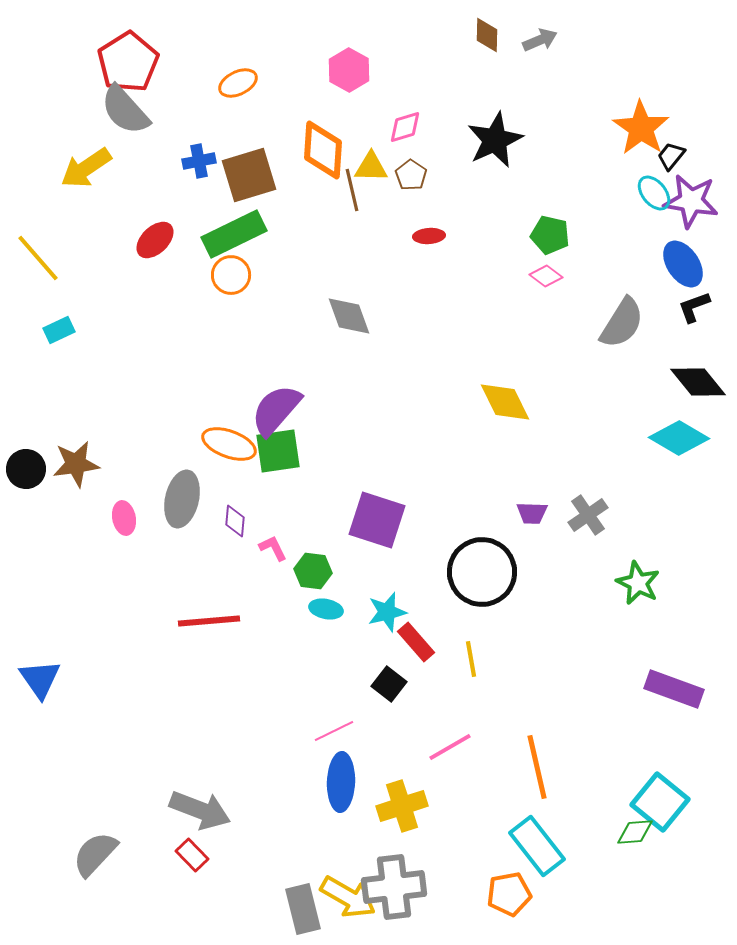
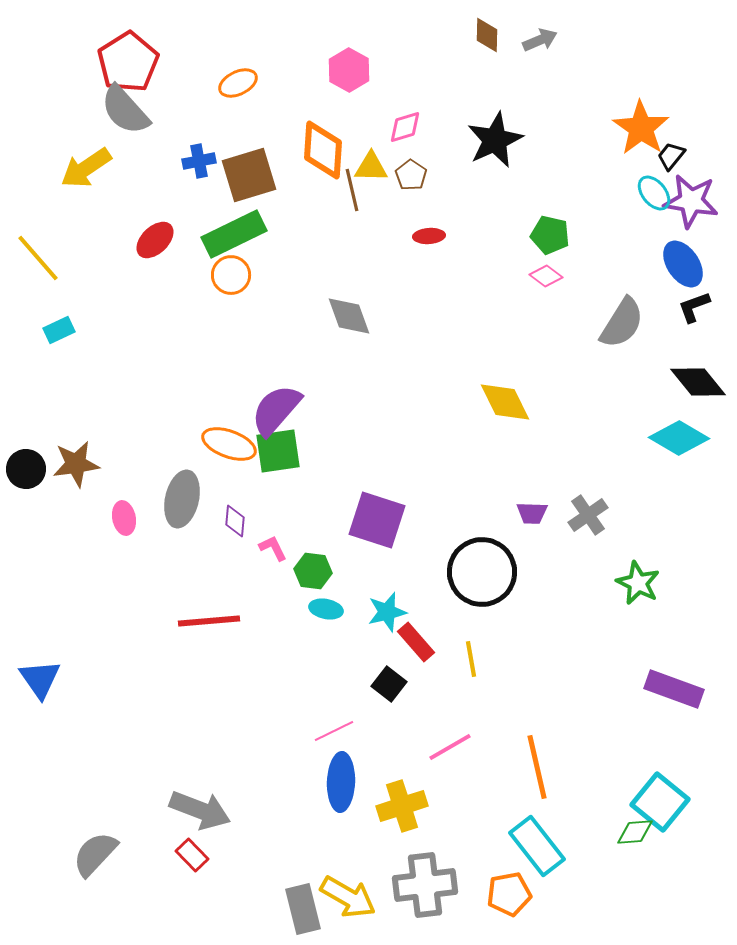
gray cross at (394, 887): moved 31 px right, 2 px up
